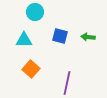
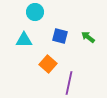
green arrow: rotated 32 degrees clockwise
orange square: moved 17 px right, 5 px up
purple line: moved 2 px right
